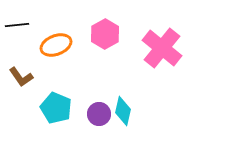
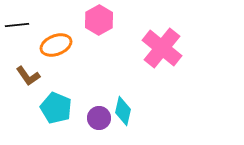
pink hexagon: moved 6 px left, 14 px up
brown L-shape: moved 7 px right, 1 px up
purple circle: moved 4 px down
